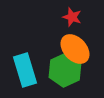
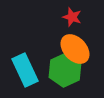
cyan rectangle: rotated 8 degrees counterclockwise
